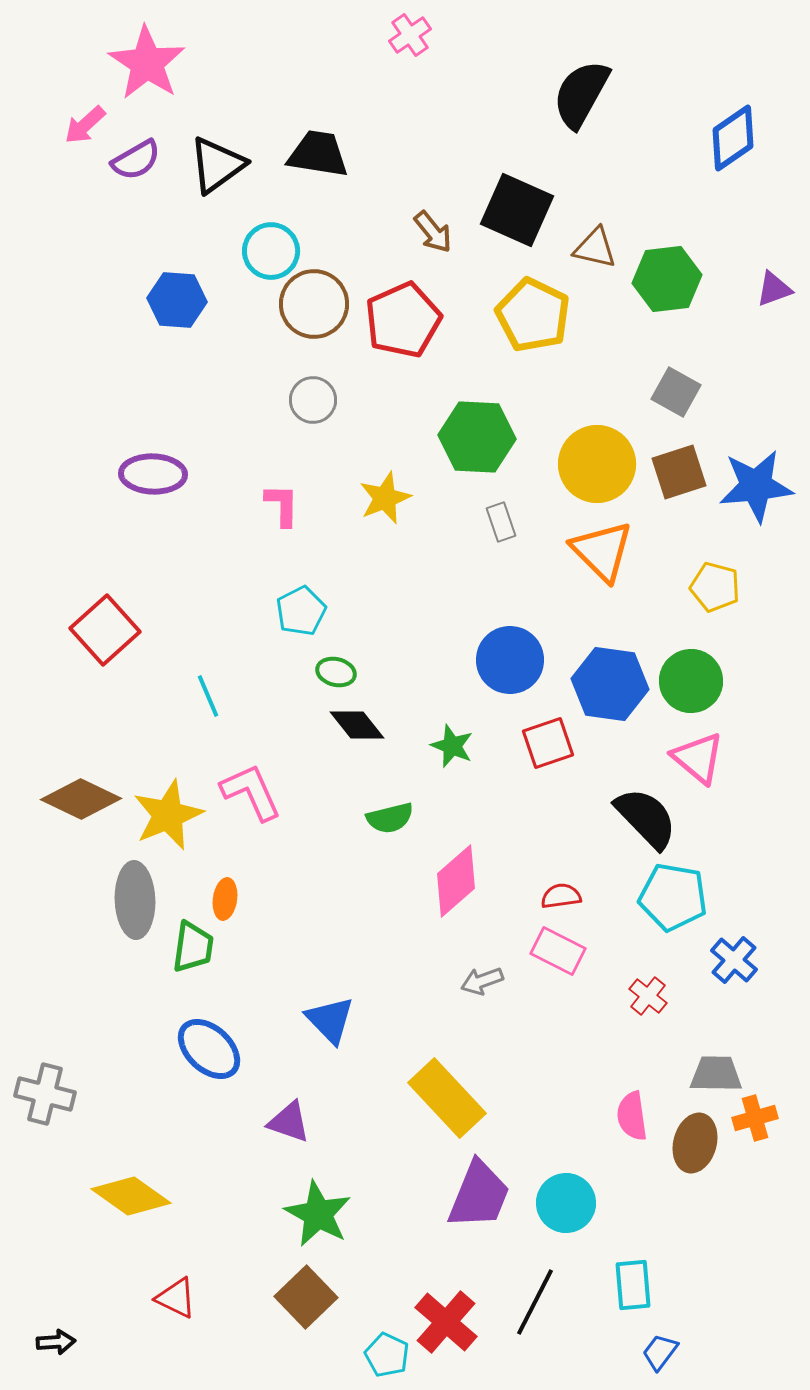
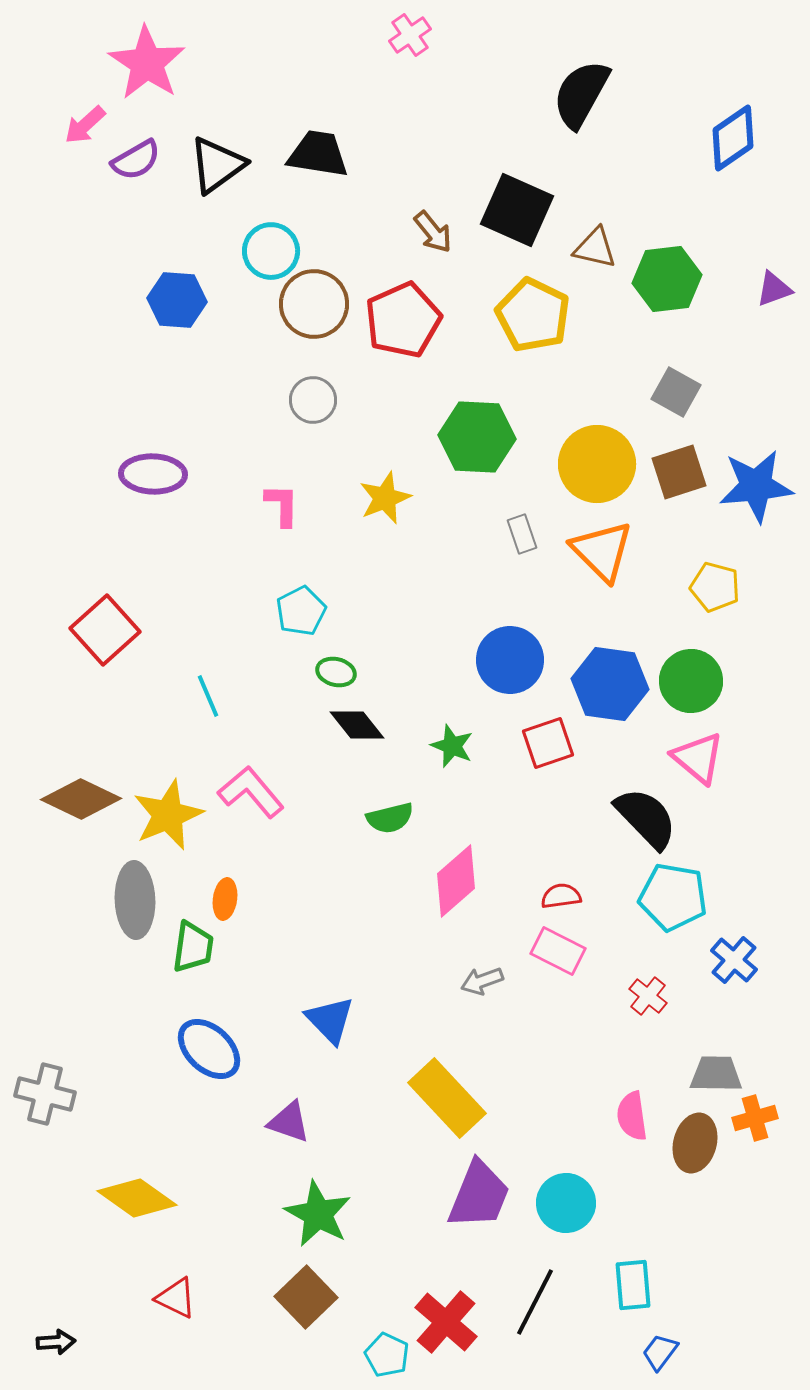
gray rectangle at (501, 522): moved 21 px right, 12 px down
pink L-shape at (251, 792): rotated 16 degrees counterclockwise
yellow diamond at (131, 1196): moved 6 px right, 2 px down
